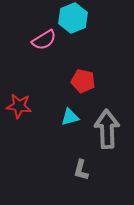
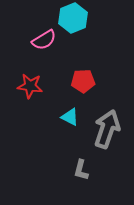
red pentagon: rotated 15 degrees counterclockwise
red star: moved 11 px right, 20 px up
cyan triangle: rotated 42 degrees clockwise
gray arrow: rotated 21 degrees clockwise
